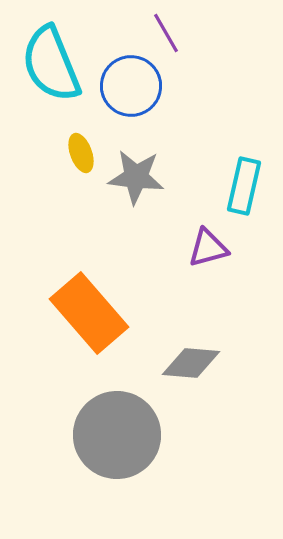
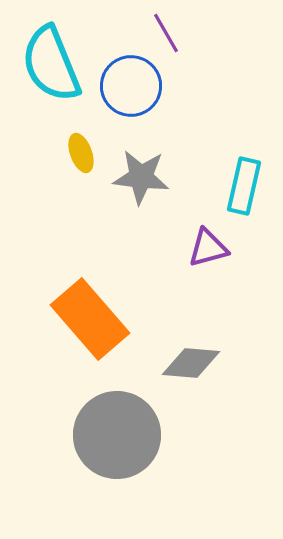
gray star: moved 5 px right
orange rectangle: moved 1 px right, 6 px down
